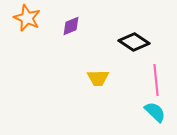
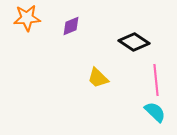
orange star: rotated 28 degrees counterclockwise
yellow trapezoid: rotated 45 degrees clockwise
